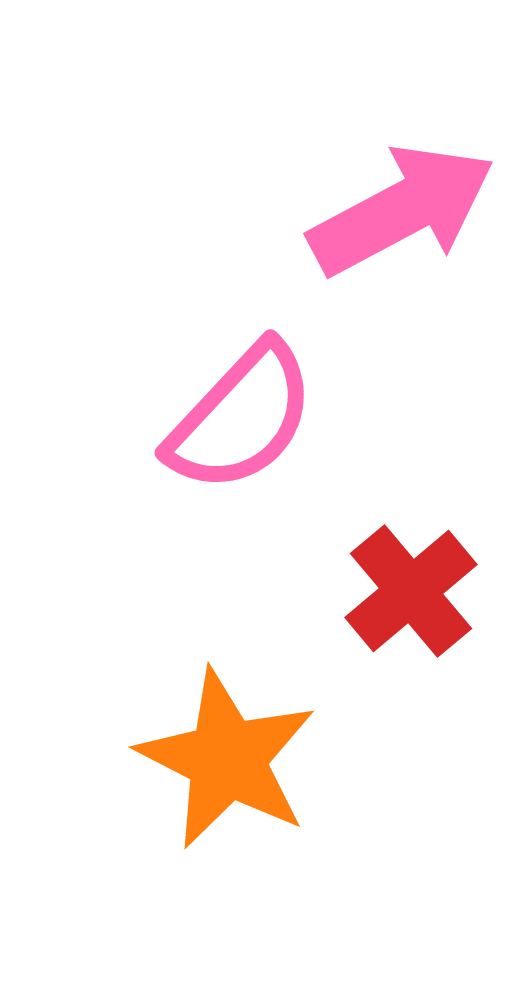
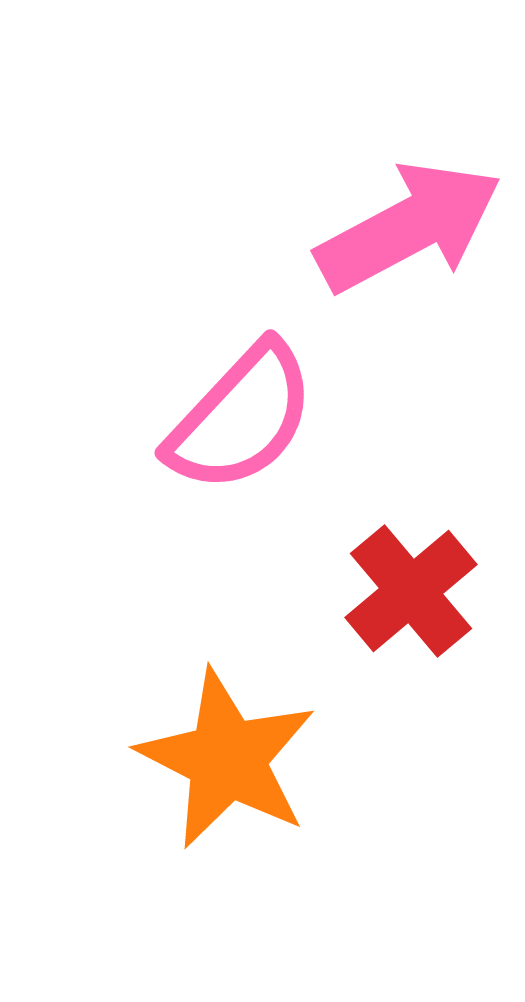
pink arrow: moved 7 px right, 17 px down
